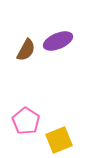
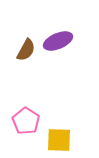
yellow square: rotated 24 degrees clockwise
